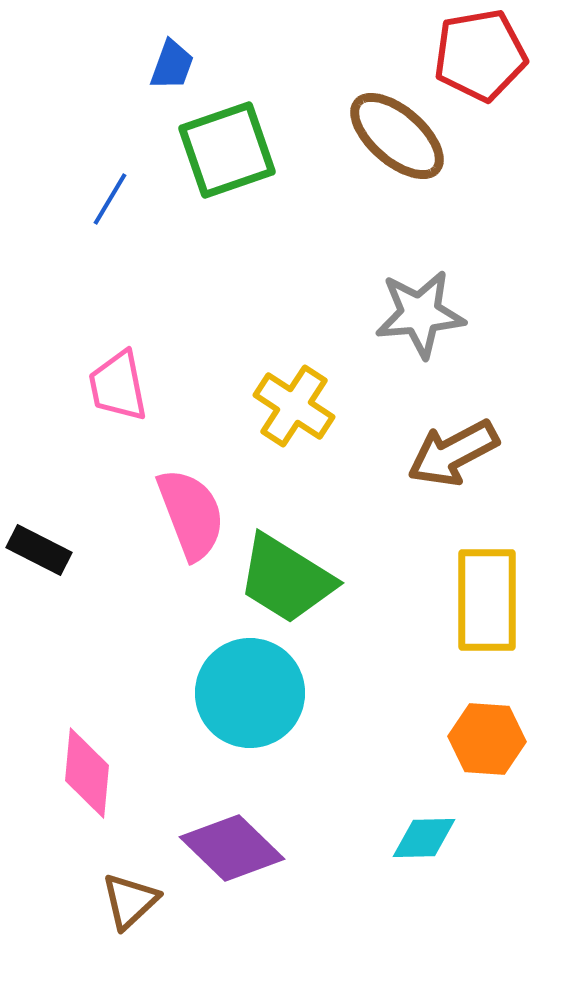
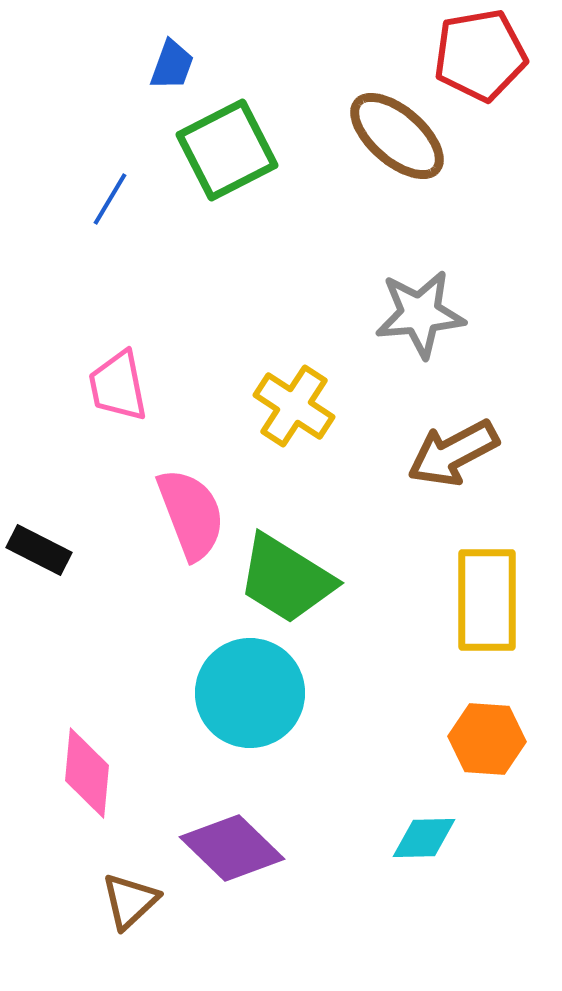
green square: rotated 8 degrees counterclockwise
